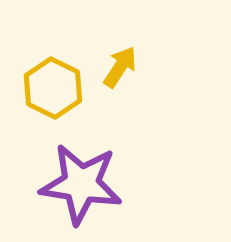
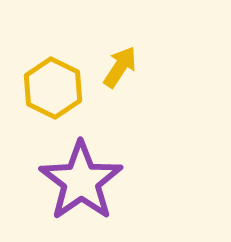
purple star: moved 3 px up; rotated 28 degrees clockwise
